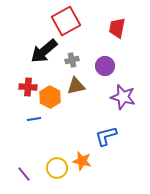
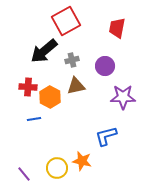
purple star: rotated 15 degrees counterclockwise
